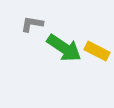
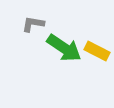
gray L-shape: moved 1 px right
